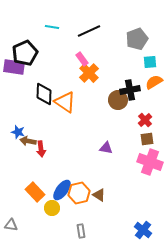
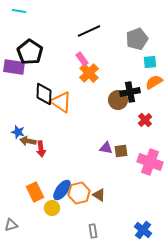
cyan line: moved 33 px left, 16 px up
black pentagon: moved 5 px right, 1 px up; rotated 15 degrees counterclockwise
black cross: moved 2 px down
orange triangle: moved 4 px left
brown square: moved 26 px left, 12 px down
orange rectangle: rotated 18 degrees clockwise
gray triangle: rotated 24 degrees counterclockwise
gray rectangle: moved 12 px right
